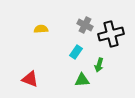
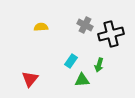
yellow semicircle: moved 2 px up
cyan rectangle: moved 5 px left, 9 px down
red triangle: rotated 48 degrees clockwise
